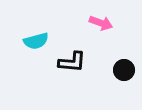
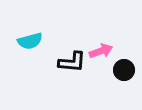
pink arrow: moved 28 px down; rotated 40 degrees counterclockwise
cyan semicircle: moved 6 px left
